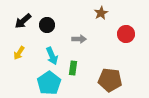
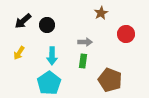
gray arrow: moved 6 px right, 3 px down
cyan arrow: rotated 24 degrees clockwise
green rectangle: moved 10 px right, 7 px up
brown pentagon: rotated 15 degrees clockwise
